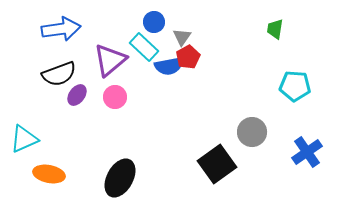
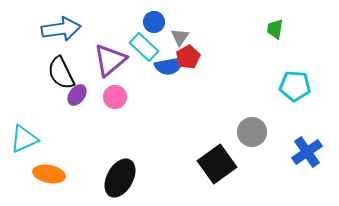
gray triangle: moved 2 px left
black semicircle: moved 2 px right, 1 px up; rotated 84 degrees clockwise
